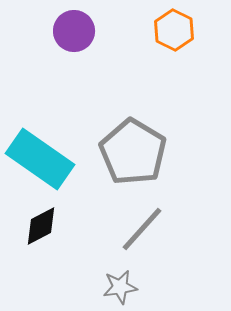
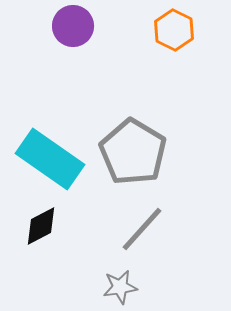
purple circle: moved 1 px left, 5 px up
cyan rectangle: moved 10 px right
